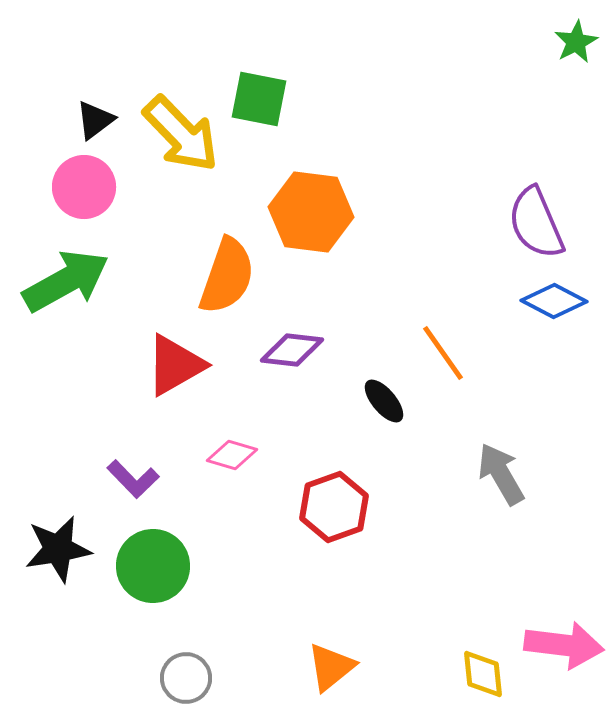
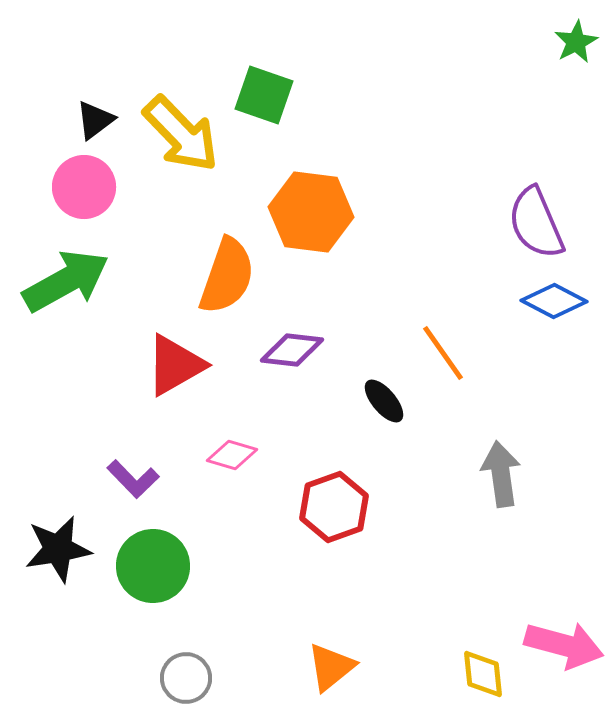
green square: moved 5 px right, 4 px up; rotated 8 degrees clockwise
gray arrow: rotated 22 degrees clockwise
pink arrow: rotated 8 degrees clockwise
